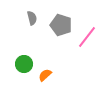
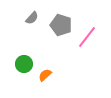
gray semicircle: rotated 56 degrees clockwise
